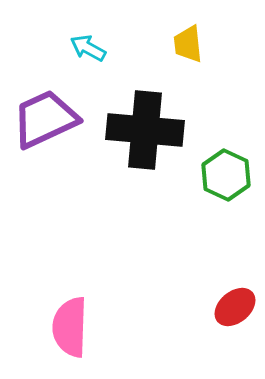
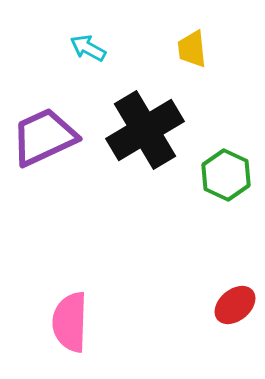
yellow trapezoid: moved 4 px right, 5 px down
purple trapezoid: moved 1 px left, 18 px down
black cross: rotated 36 degrees counterclockwise
red ellipse: moved 2 px up
pink semicircle: moved 5 px up
